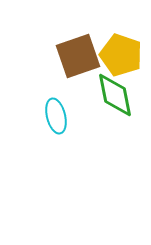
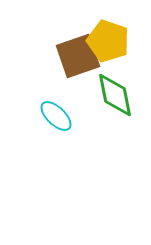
yellow pentagon: moved 13 px left, 14 px up
cyan ellipse: rotated 32 degrees counterclockwise
